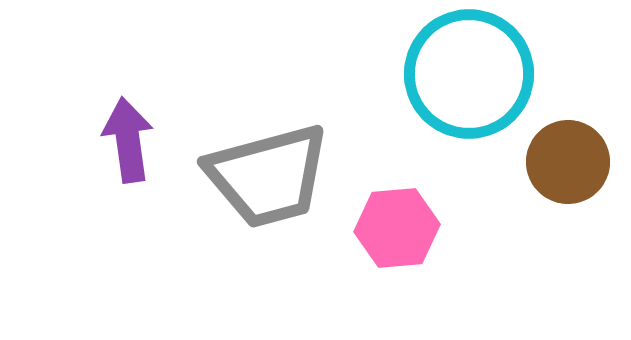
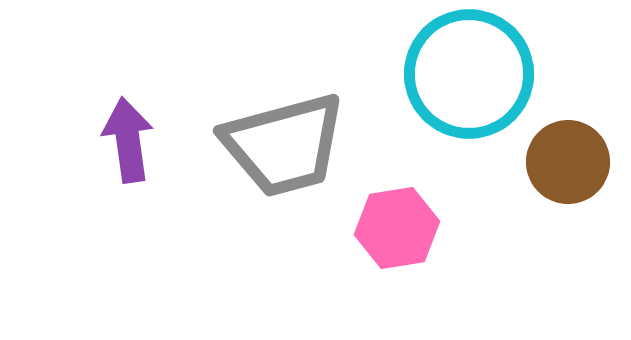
gray trapezoid: moved 16 px right, 31 px up
pink hexagon: rotated 4 degrees counterclockwise
